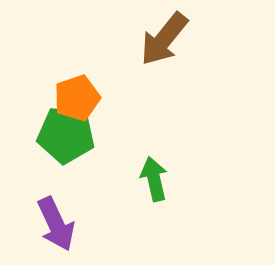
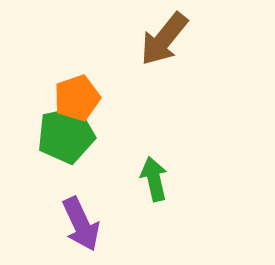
green pentagon: rotated 18 degrees counterclockwise
purple arrow: moved 25 px right
